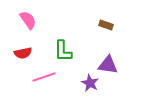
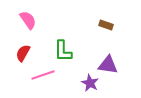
red semicircle: rotated 132 degrees clockwise
pink line: moved 1 px left, 2 px up
